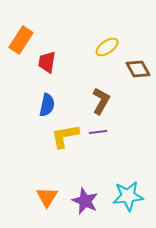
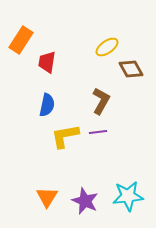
brown diamond: moved 7 px left
